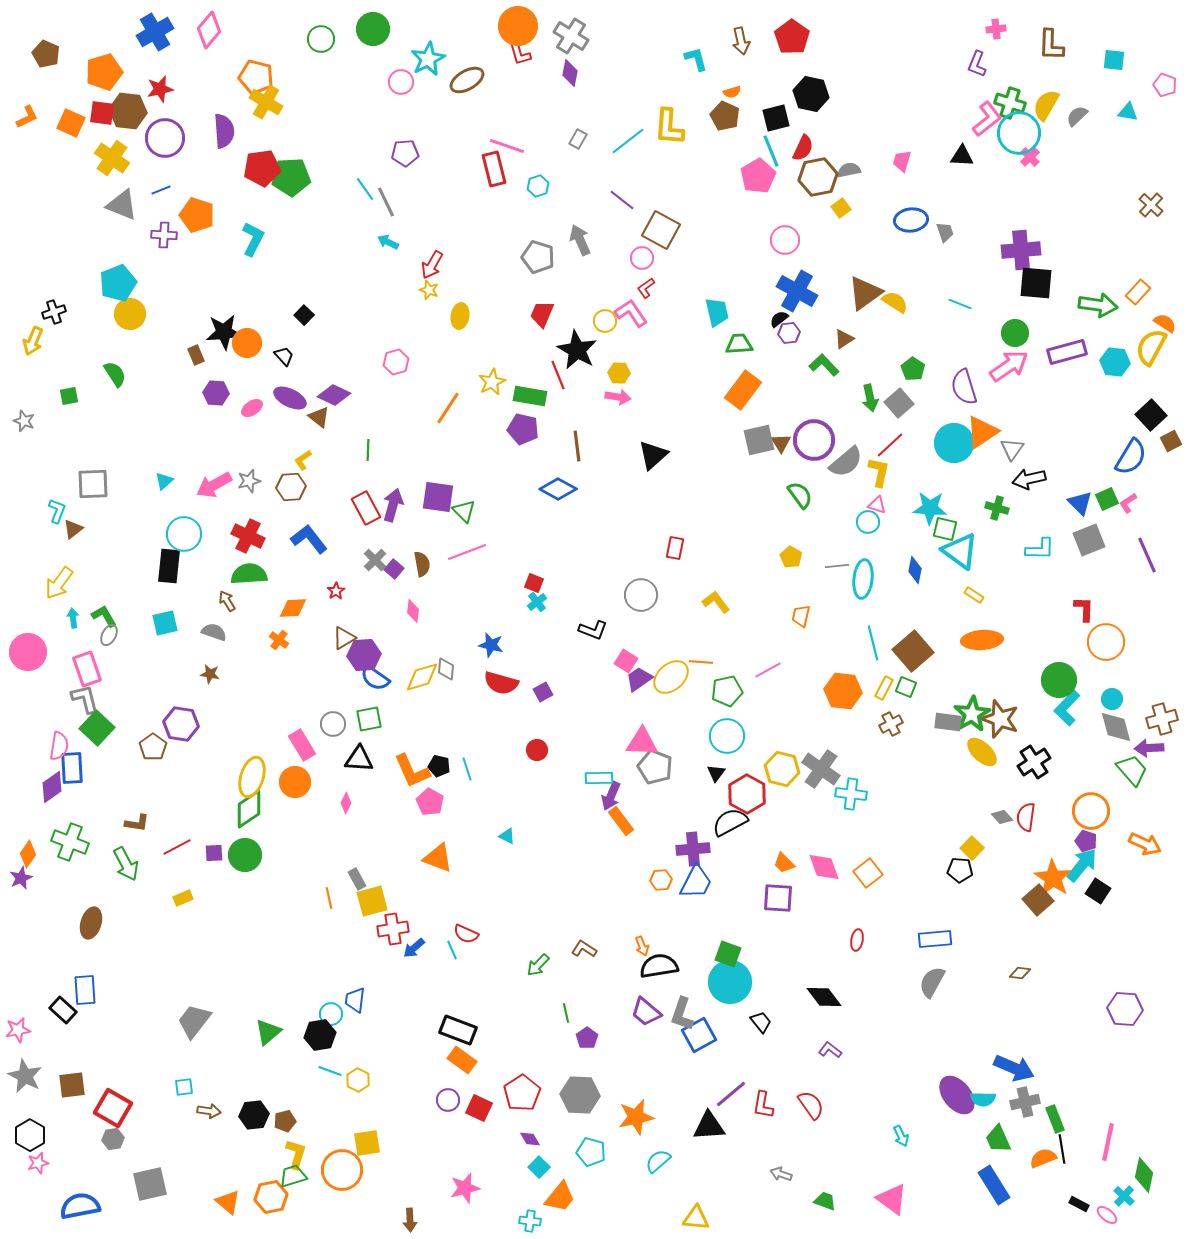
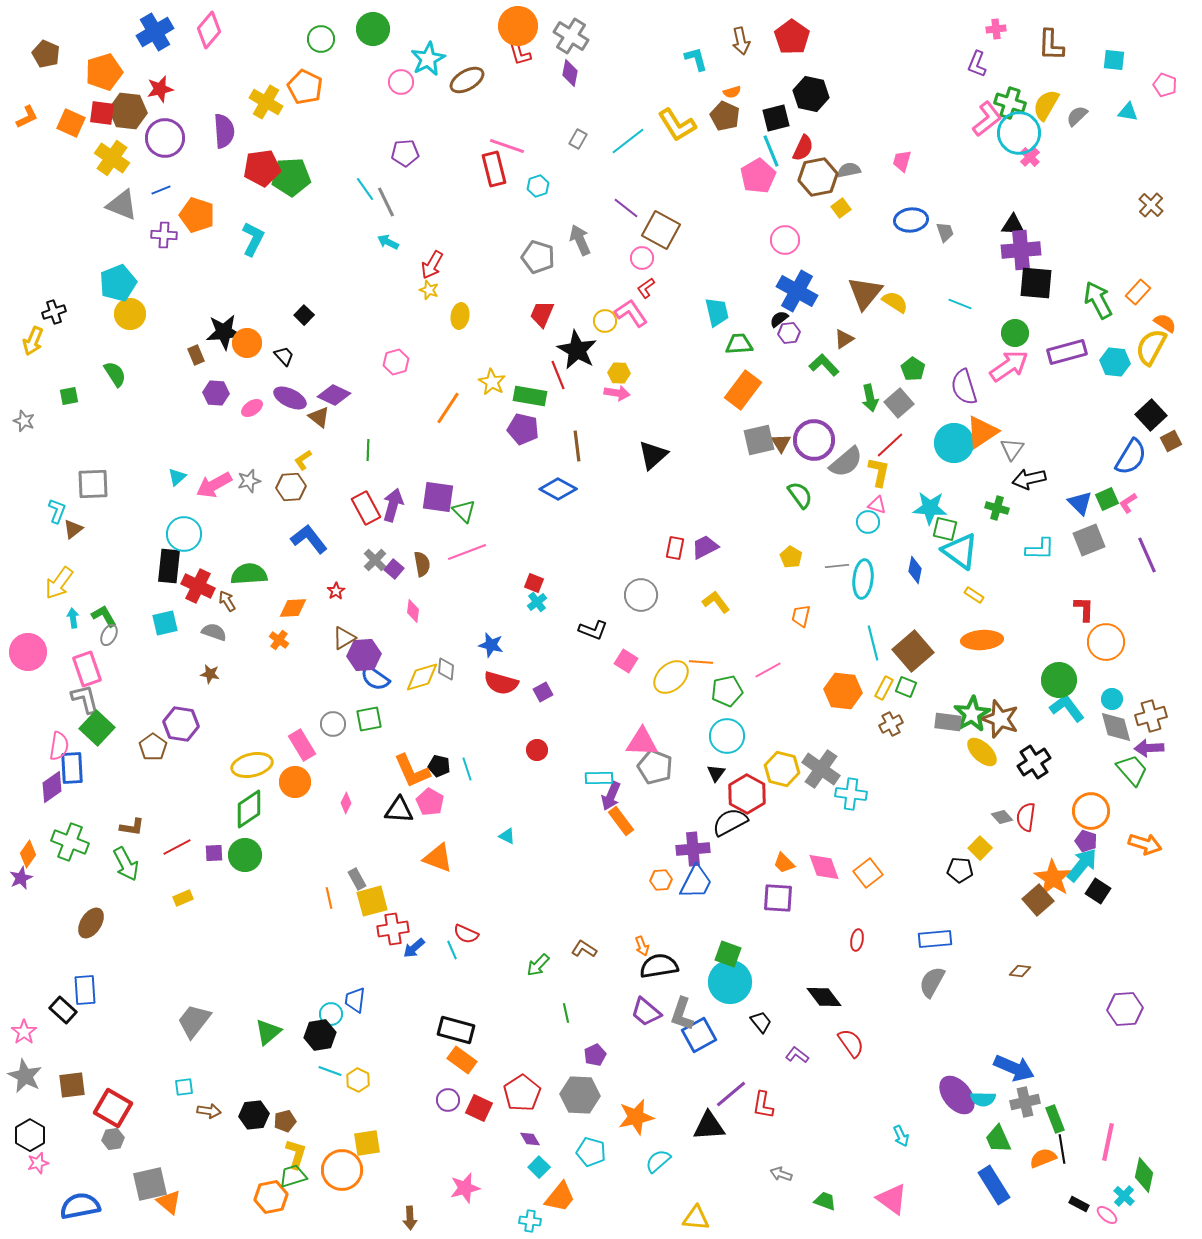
orange pentagon at (256, 77): moved 49 px right, 10 px down; rotated 12 degrees clockwise
yellow L-shape at (669, 127): moved 8 px right, 2 px up; rotated 36 degrees counterclockwise
black triangle at (962, 156): moved 51 px right, 69 px down
purple line at (622, 200): moved 4 px right, 8 px down
brown triangle at (865, 293): rotated 15 degrees counterclockwise
green arrow at (1098, 305): moved 5 px up; rotated 126 degrees counterclockwise
yellow star at (492, 382): rotated 16 degrees counterclockwise
pink arrow at (618, 397): moved 1 px left, 4 px up
cyan triangle at (164, 481): moved 13 px right, 4 px up
red cross at (248, 536): moved 50 px left, 50 px down
purple trapezoid at (639, 679): moved 66 px right, 132 px up; rotated 8 degrees clockwise
cyan L-shape at (1067, 708): rotated 99 degrees clockwise
brown cross at (1162, 719): moved 11 px left, 3 px up
black triangle at (359, 759): moved 40 px right, 51 px down
yellow ellipse at (252, 777): moved 12 px up; rotated 60 degrees clockwise
brown L-shape at (137, 823): moved 5 px left, 4 px down
orange arrow at (1145, 844): rotated 8 degrees counterclockwise
yellow square at (972, 848): moved 8 px right
brown ellipse at (91, 923): rotated 16 degrees clockwise
brown diamond at (1020, 973): moved 2 px up
purple hexagon at (1125, 1009): rotated 8 degrees counterclockwise
pink star at (18, 1030): moved 6 px right, 2 px down; rotated 25 degrees counterclockwise
black rectangle at (458, 1030): moved 2 px left; rotated 6 degrees counterclockwise
purple pentagon at (587, 1038): moved 8 px right, 17 px down; rotated 10 degrees clockwise
purple L-shape at (830, 1050): moved 33 px left, 5 px down
red semicircle at (811, 1105): moved 40 px right, 62 px up
orange triangle at (228, 1202): moved 59 px left
brown arrow at (410, 1220): moved 2 px up
